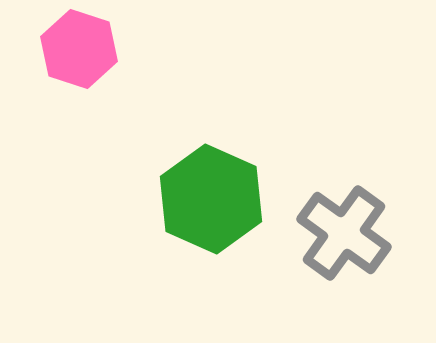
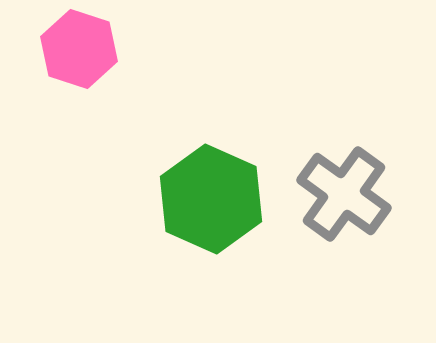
gray cross: moved 39 px up
